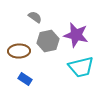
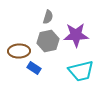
gray semicircle: moved 13 px right; rotated 72 degrees clockwise
purple star: rotated 15 degrees counterclockwise
cyan trapezoid: moved 4 px down
blue rectangle: moved 9 px right, 11 px up
